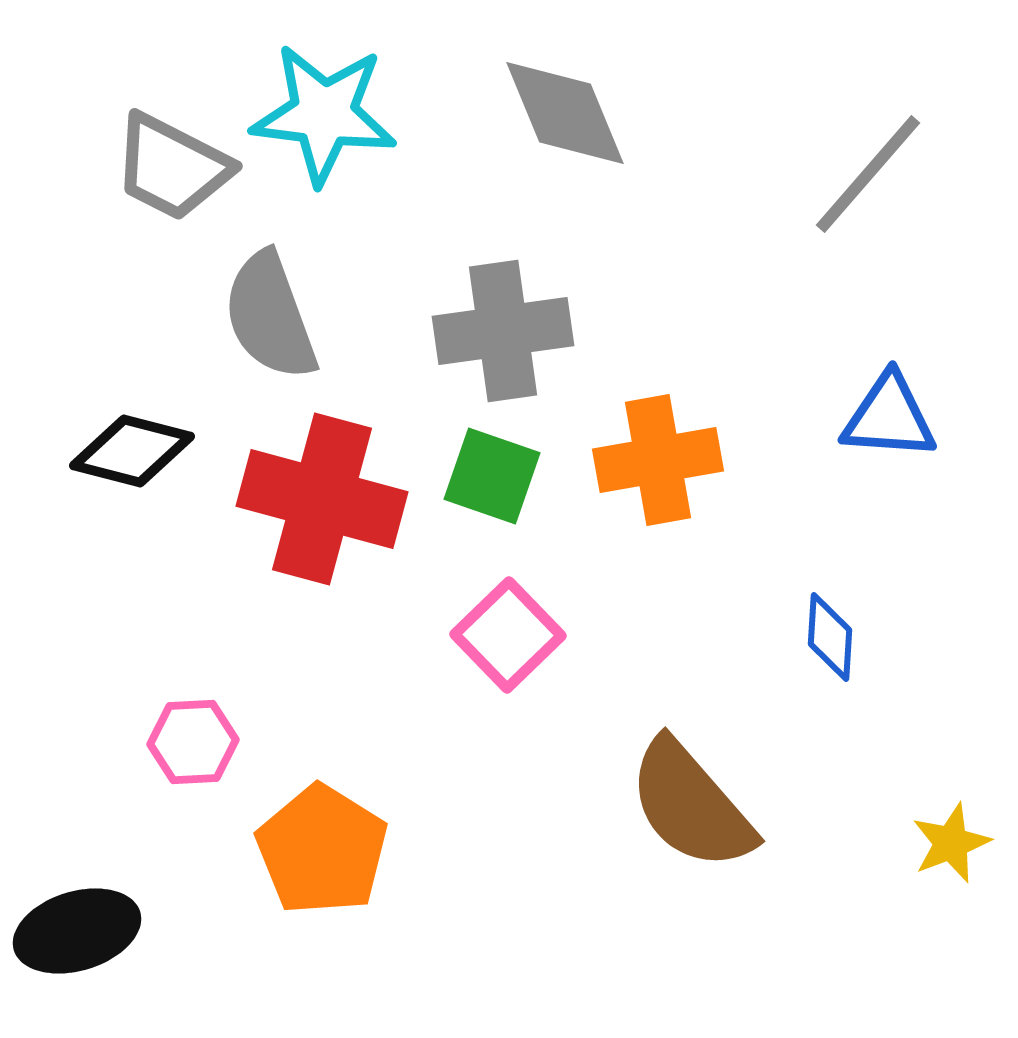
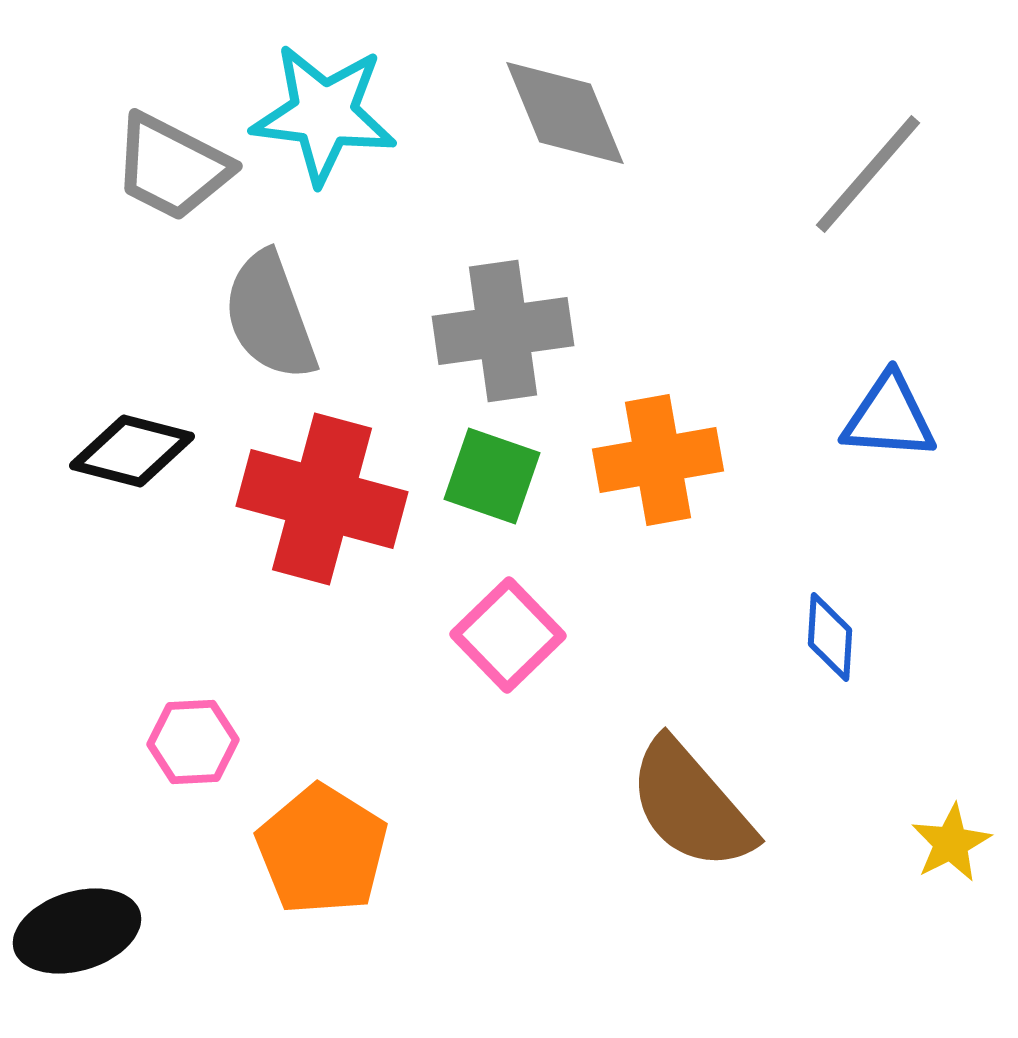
yellow star: rotated 6 degrees counterclockwise
